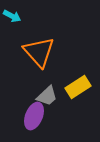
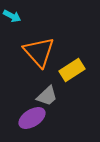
yellow rectangle: moved 6 px left, 17 px up
purple ellipse: moved 2 px left, 2 px down; rotated 36 degrees clockwise
